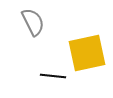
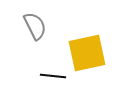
gray semicircle: moved 2 px right, 4 px down
